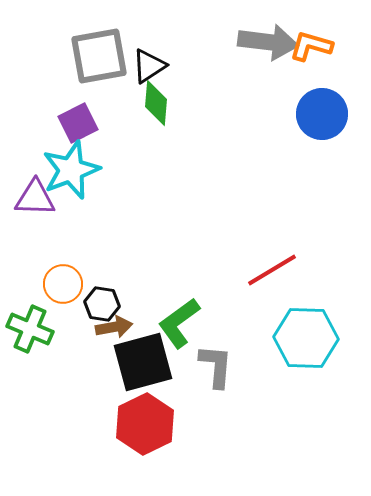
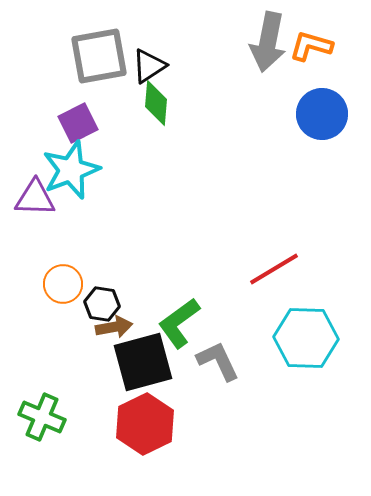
gray arrow: rotated 94 degrees clockwise
red line: moved 2 px right, 1 px up
green cross: moved 12 px right, 88 px down
gray L-shape: moved 2 px right, 5 px up; rotated 30 degrees counterclockwise
